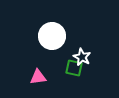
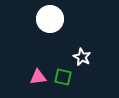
white circle: moved 2 px left, 17 px up
green square: moved 11 px left, 9 px down
